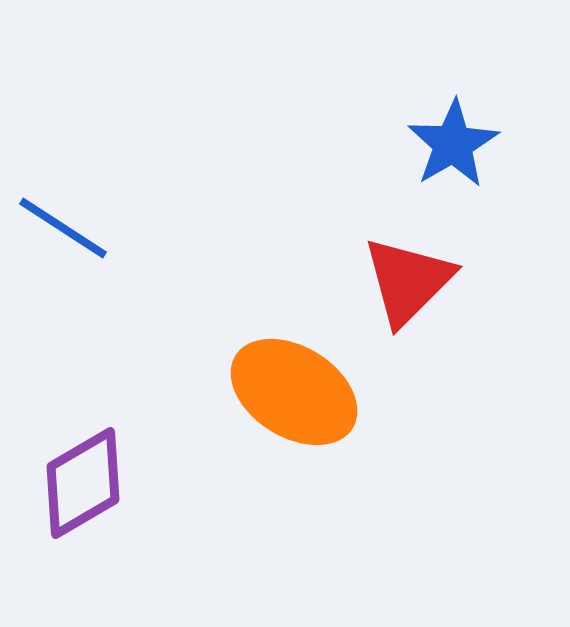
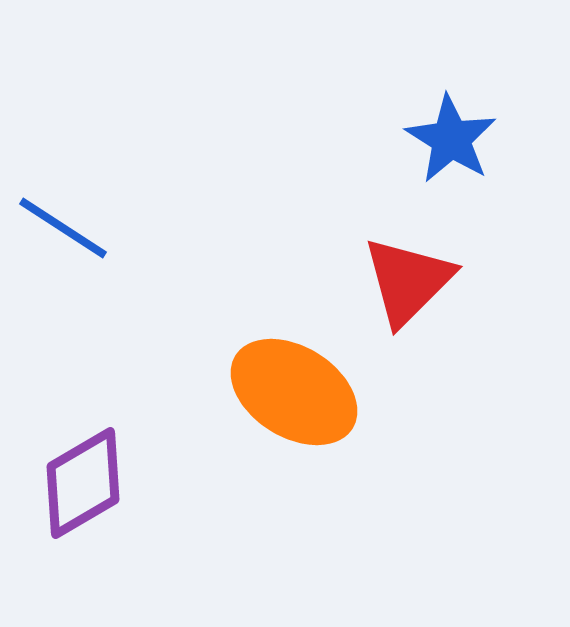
blue star: moved 2 px left, 5 px up; rotated 10 degrees counterclockwise
